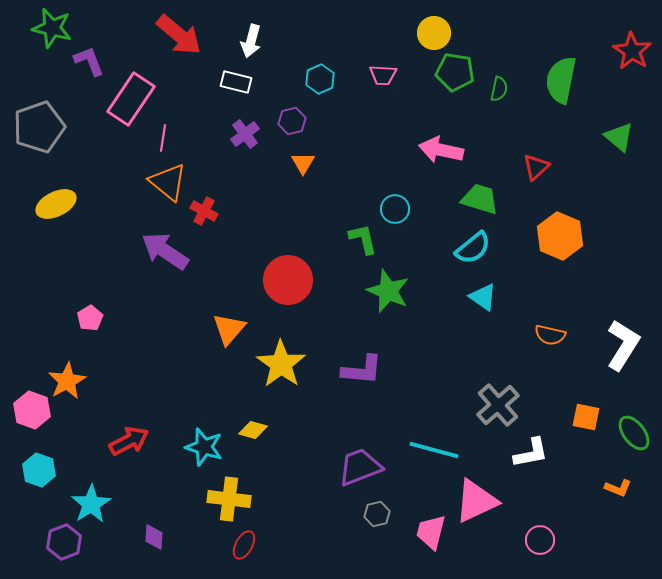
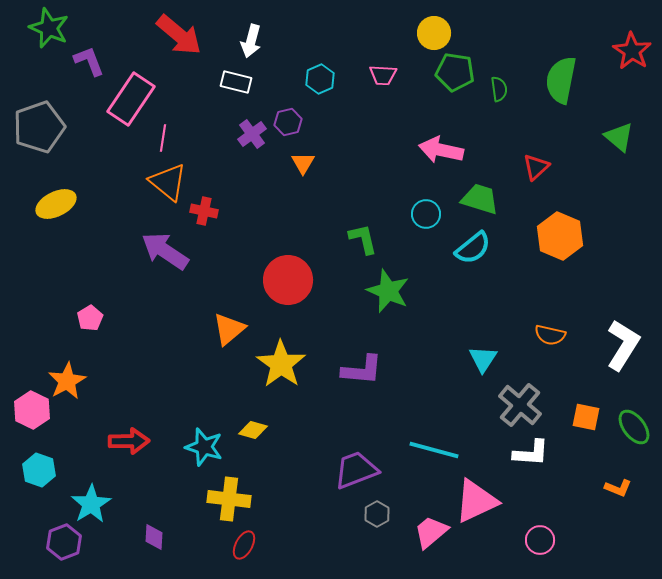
green star at (52, 28): moved 3 px left; rotated 9 degrees clockwise
green semicircle at (499, 89): rotated 20 degrees counterclockwise
purple hexagon at (292, 121): moved 4 px left, 1 px down
purple cross at (245, 134): moved 7 px right
cyan circle at (395, 209): moved 31 px right, 5 px down
red cross at (204, 211): rotated 16 degrees counterclockwise
cyan triangle at (483, 297): moved 62 px down; rotated 28 degrees clockwise
orange triangle at (229, 329): rotated 9 degrees clockwise
gray cross at (498, 405): moved 22 px right; rotated 9 degrees counterclockwise
pink hexagon at (32, 410): rotated 6 degrees clockwise
green ellipse at (634, 433): moved 6 px up
red arrow at (129, 441): rotated 27 degrees clockwise
white L-shape at (531, 453): rotated 15 degrees clockwise
purple trapezoid at (360, 467): moved 4 px left, 3 px down
gray hexagon at (377, 514): rotated 15 degrees counterclockwise
pink trapezoid at (431, 532): rotated 36 degrees clockwise
